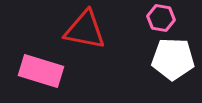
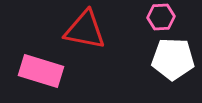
pink hexagon: moved 1 px up; rotated 12 degrees counterclockwise
